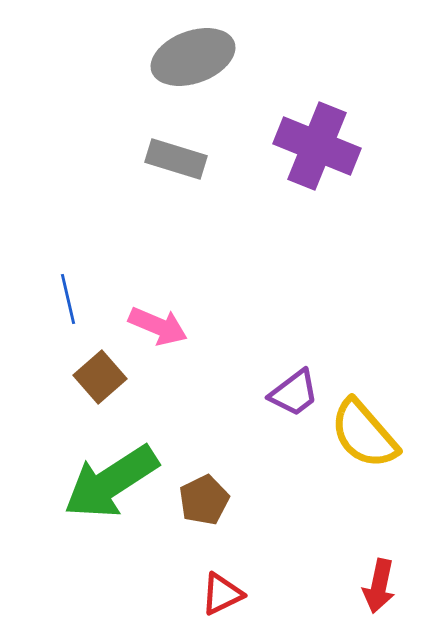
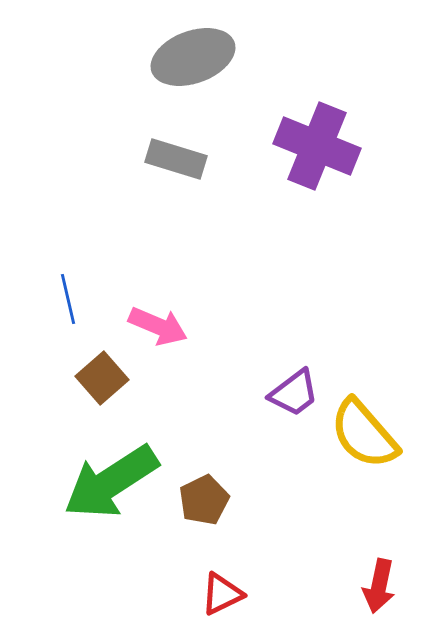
brown square: moved 2 px right, 1 px down
